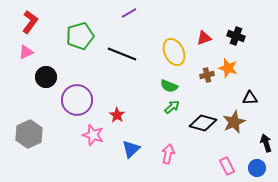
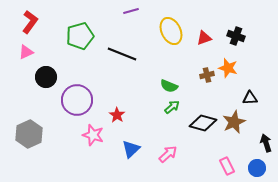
purple line: moved 2 px right, 2 px up; rotated 14 degrees clockwise
yellow ellipse: moved 3 px left, 21 px up
pink arrow: rotated 36 degrees clockwise
